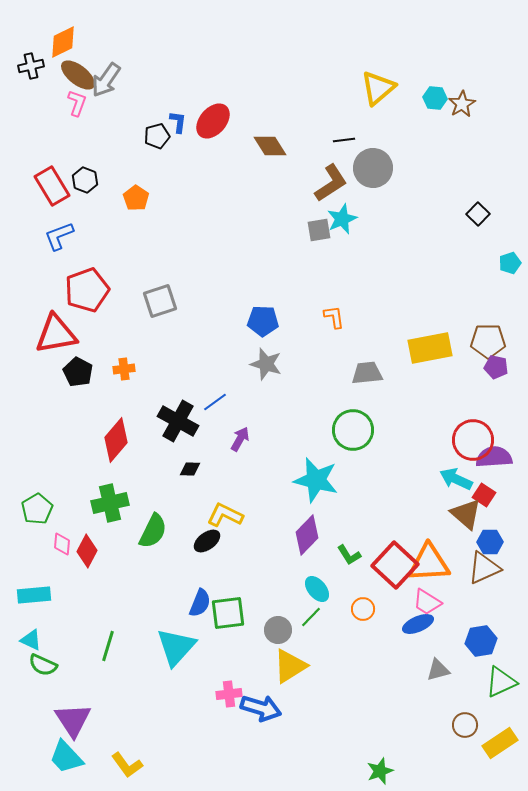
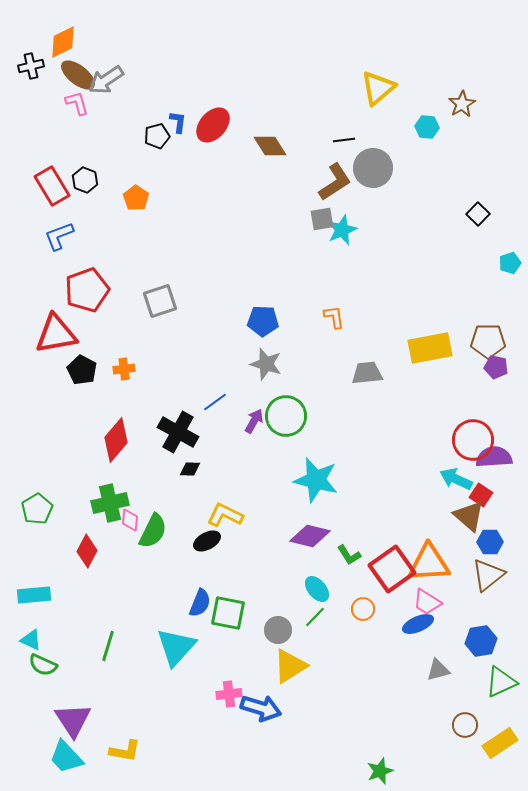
gray arrow at (106, 80): rotated 21 degrees clockwise
cyan hexagon at (435, 98): moved 8 px left, 29 px down
pink L-shape at (77, 103): rotated 36 degrees counterclockwise
red ellipse at (213, 121): moved 4 px down
brown L-shape at (331, 183): moved 4 px right, 1 px up
cyan star at (342, 219): moved 11 px down
gray square at (319, 230): moved 3 px right, 11 px up
black pentagon at (78, 372): moved 4 px right, 2 px up
black cross at (178, 421): moved 11 px down
green circle at (353, 430): moved 67 px left, 14 px up
purple arrow at (240, 439): moved 14 px right, 18 px up
red square at (484, 495): moved 3 px left
brown triangle at (466, 514): moved 3 px right, 2 px down
purple diamond at (307, 535): moved 3 px right, 1 px down; rotated 60 degrees clockwise
black ellipse at (207, 541): rotated 8 degrees clockwise
pink diamond at (62, 544): moved 68 px right, 24 px up
red square at (395, 565): moved 3 px left, 4 px down; rotated 12 degrees clockwise
brown triangle at (484, 568): moved 4 px right, 7 px down; rotated 15 degrees counterclockwise
green square at (228, 613): rotated 18 degrees clockwise
green line at (311, 617): moved 4 px right
yellow L-shape at (127, 765): moved 2 px left, 14 px up; rotated 44 degrees counterclockwise
